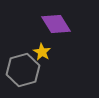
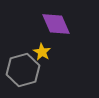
purple diamond: rotated 8 degrees clockwise
